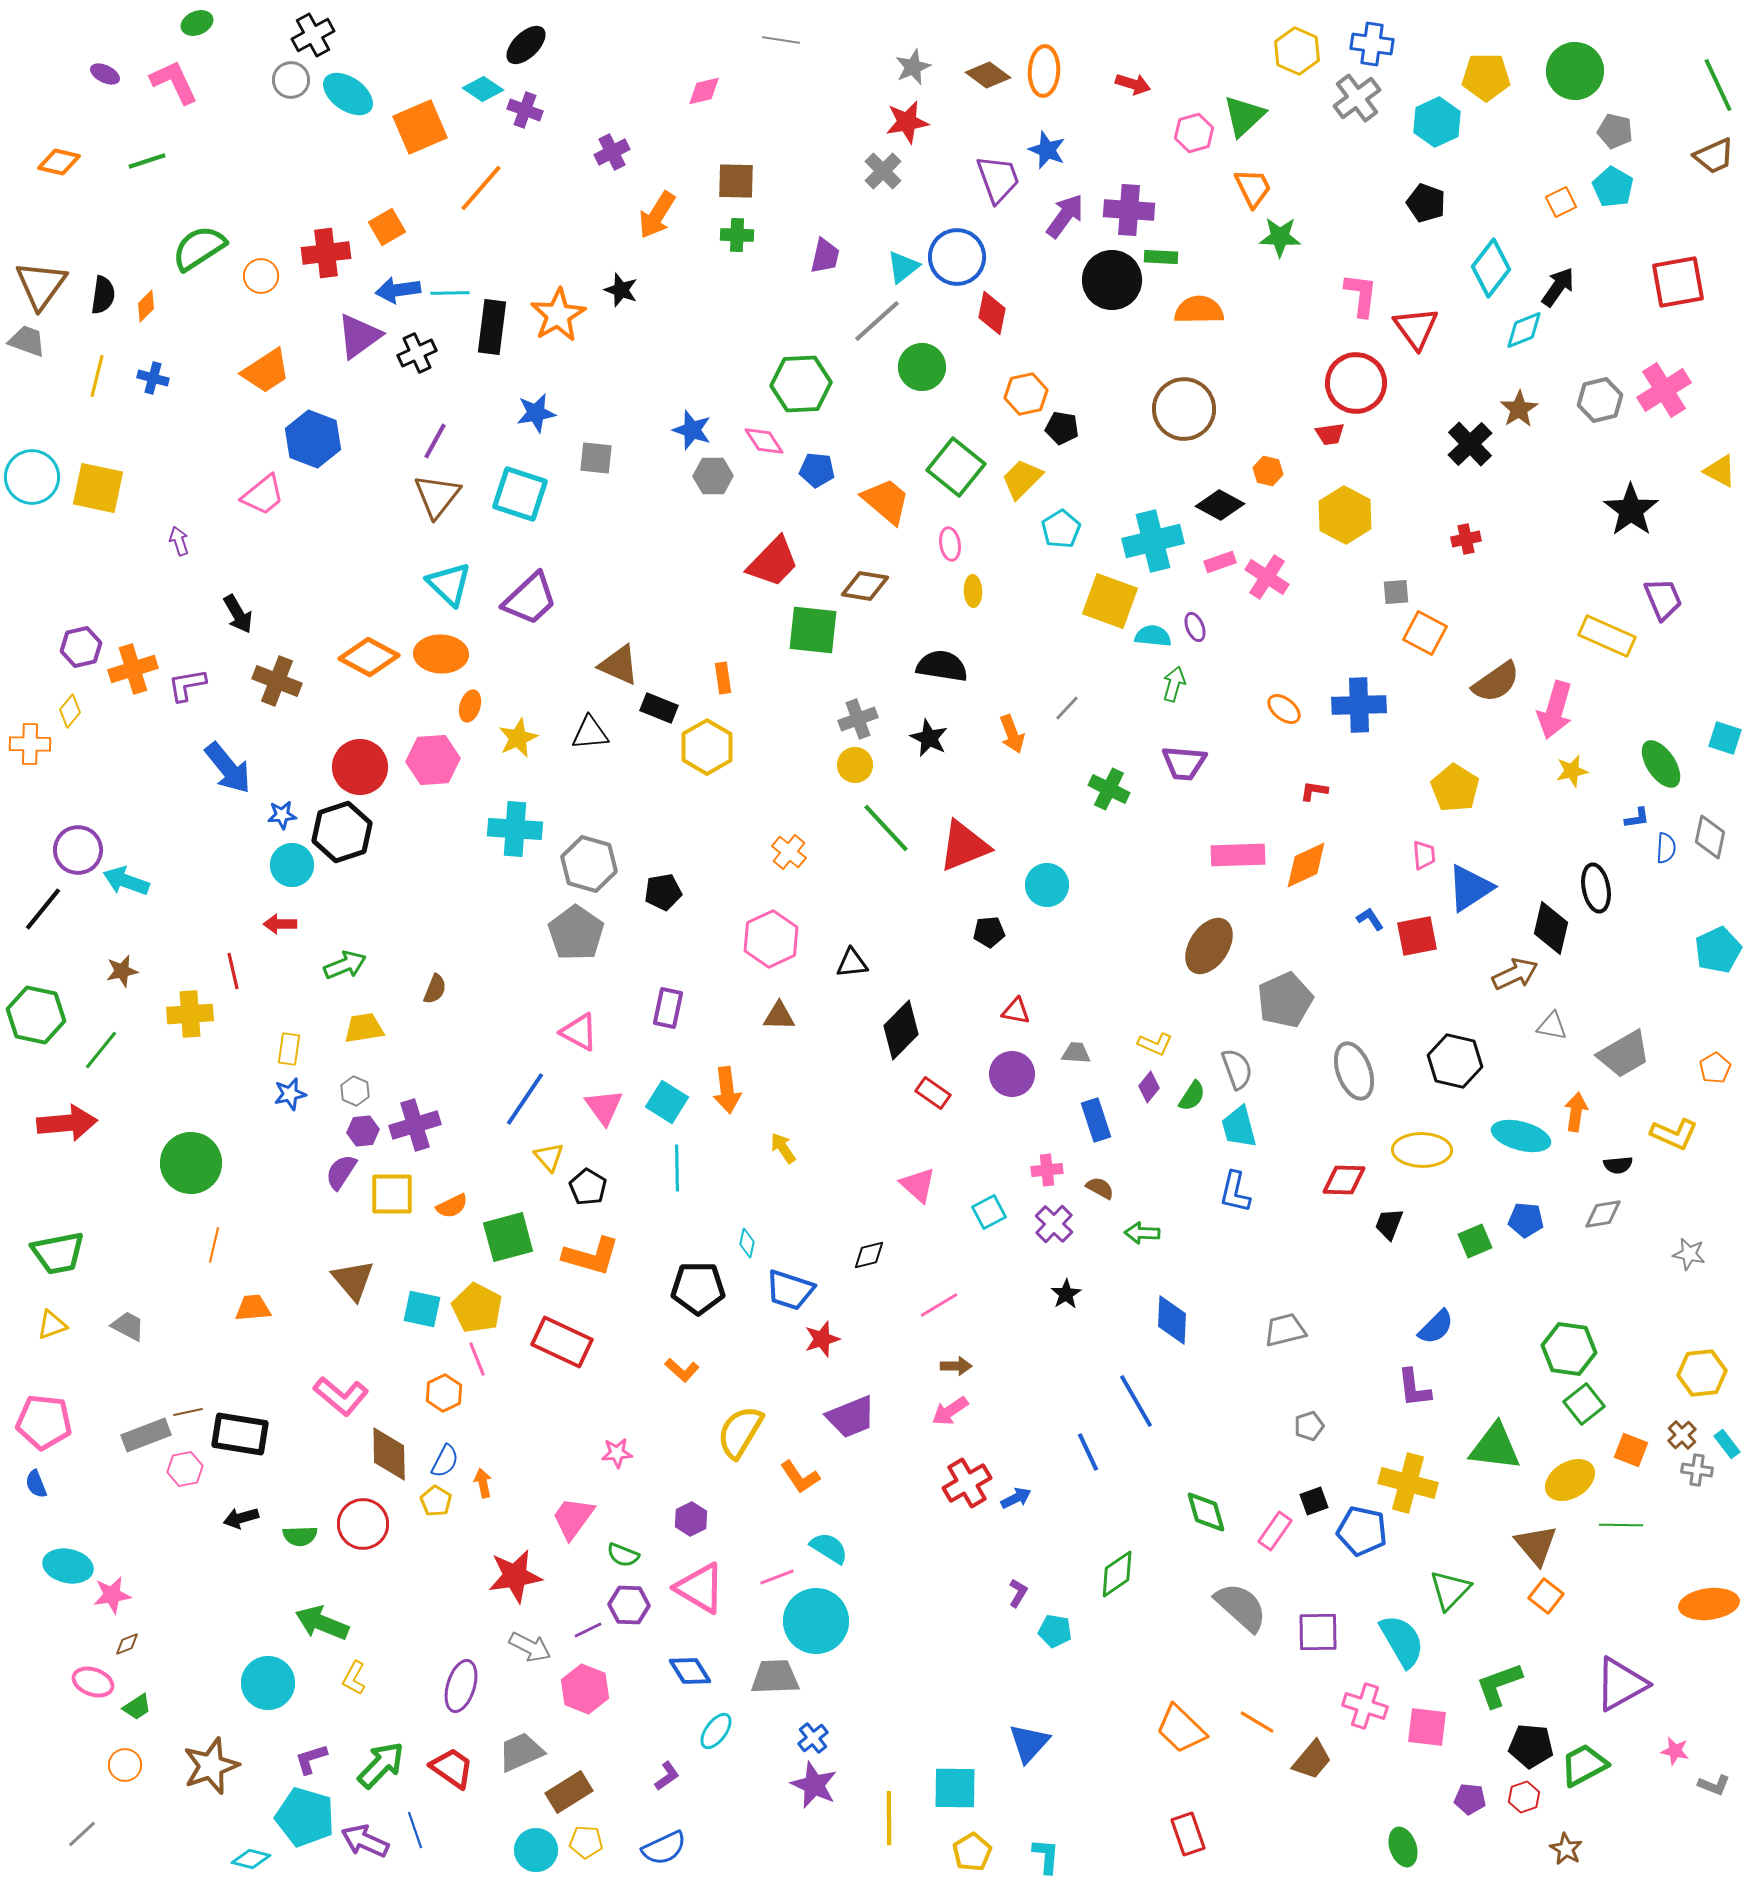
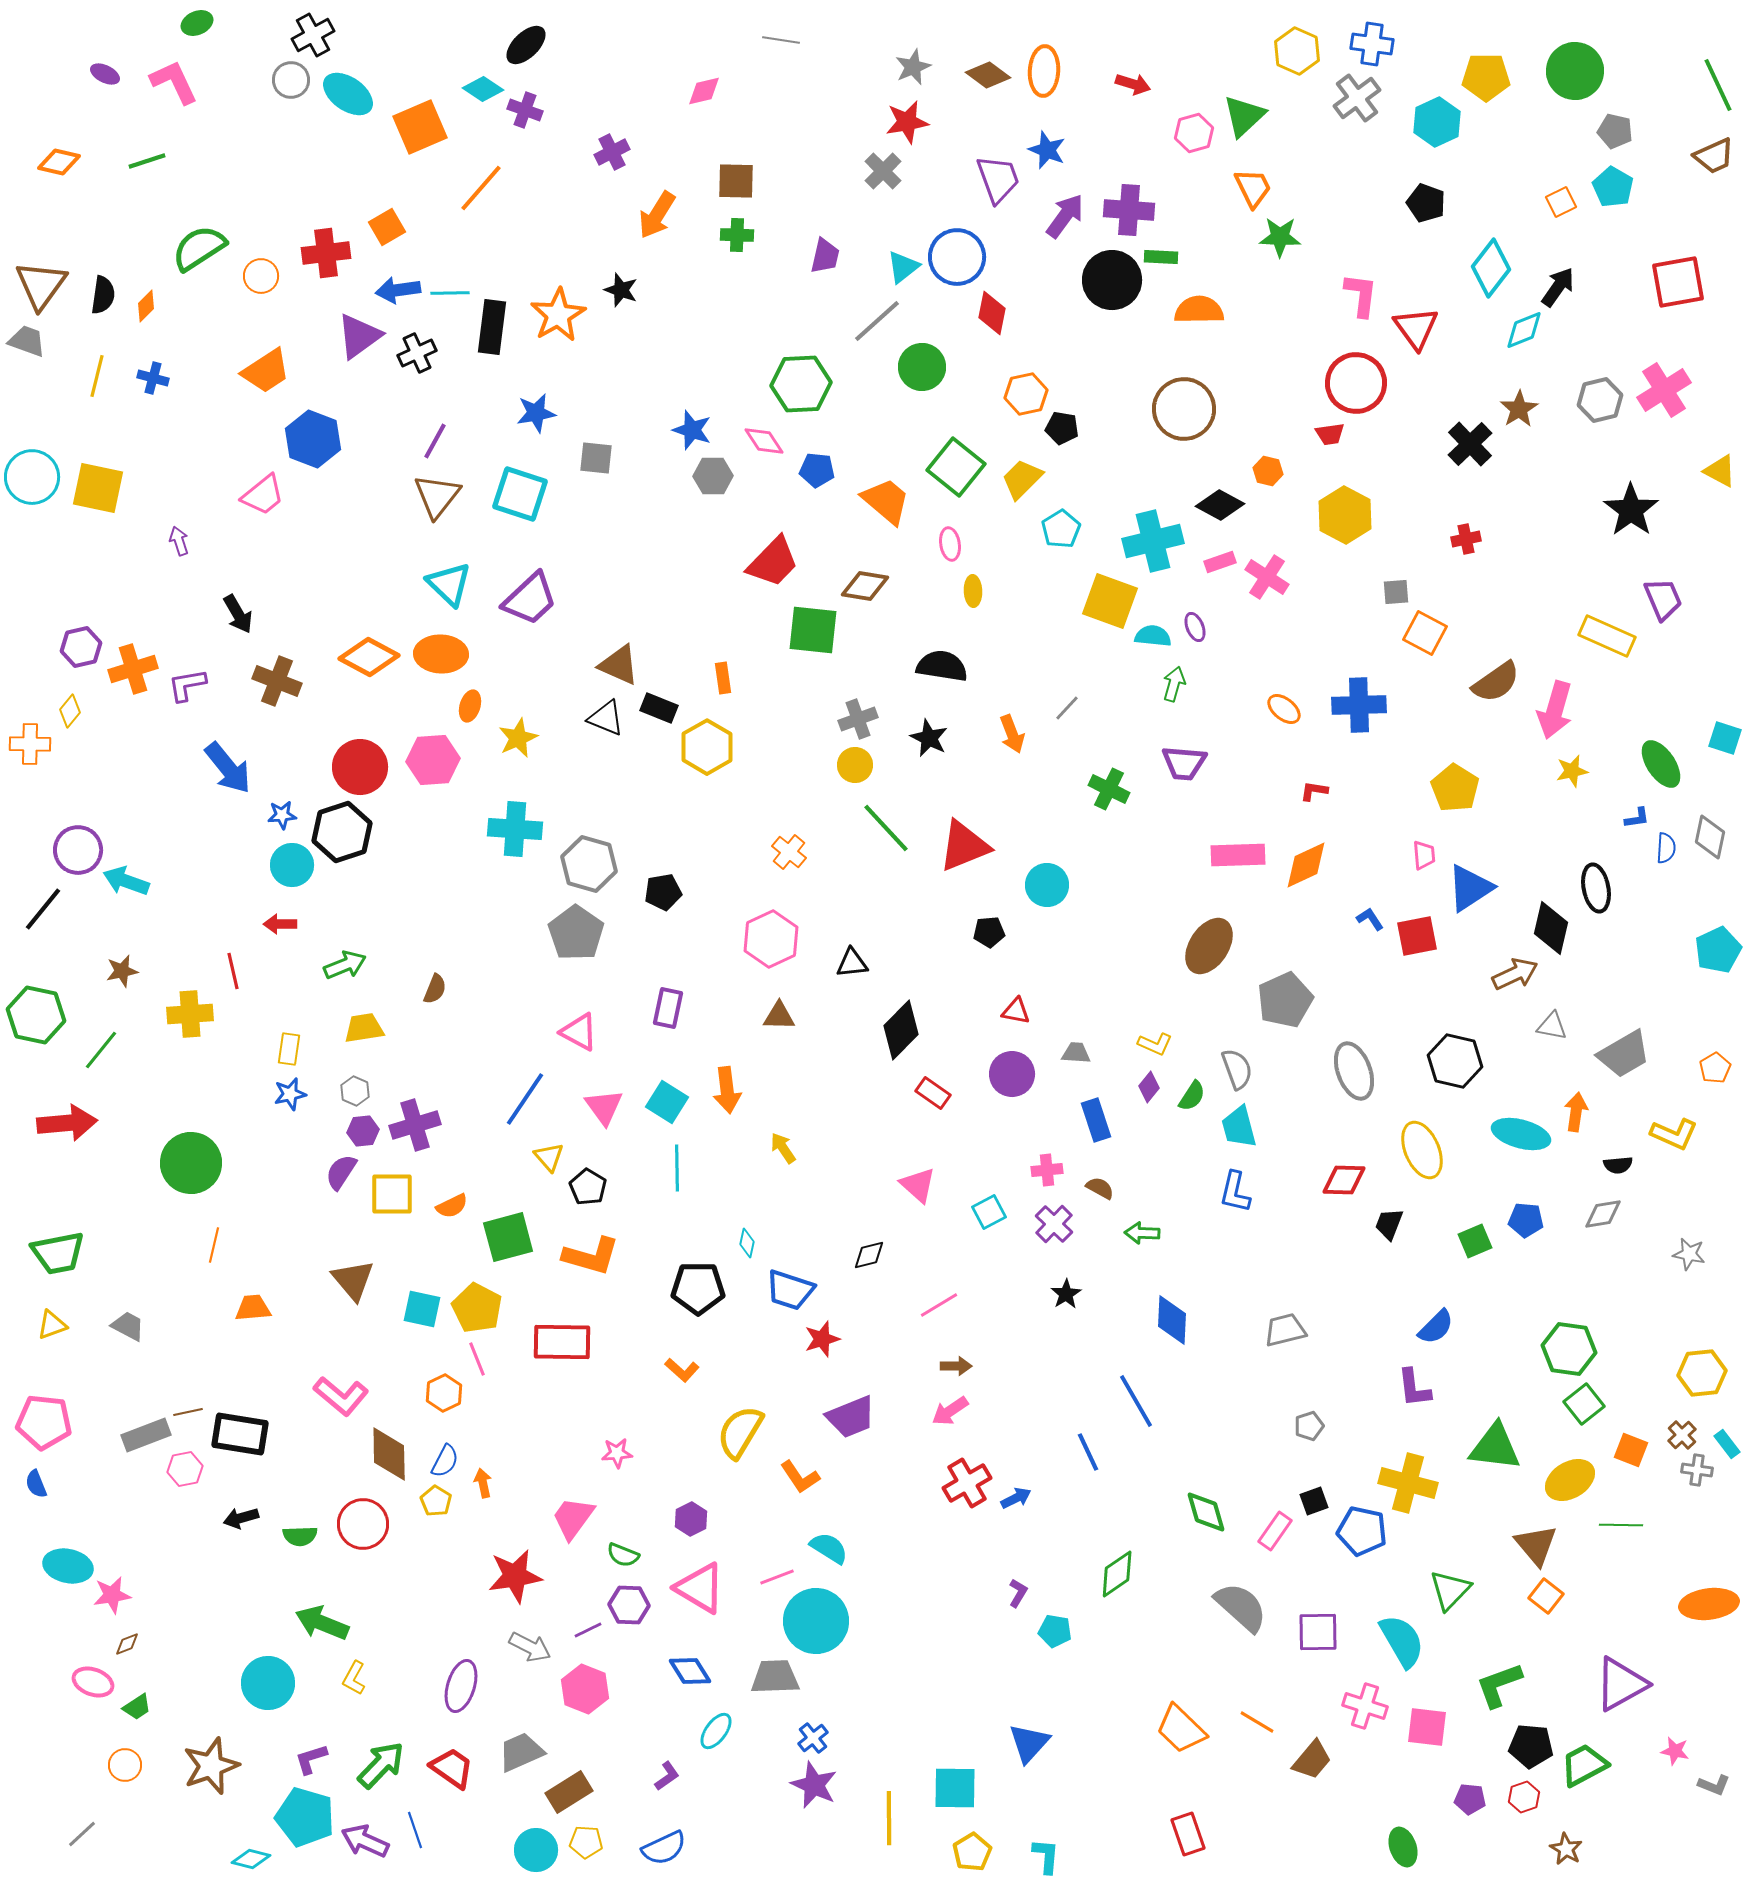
black triangle at (590, 733): moved 16 px right, 15 px up; rotated 27 degrees clockwise
cyan ellipse at (1521, 1136): moved 2 px up
yellow ellipse at (1422, 1150): rotated 66 degrees clockwise
red rectangle at (562, 1342): rotated 24 degrees counterclockwise
